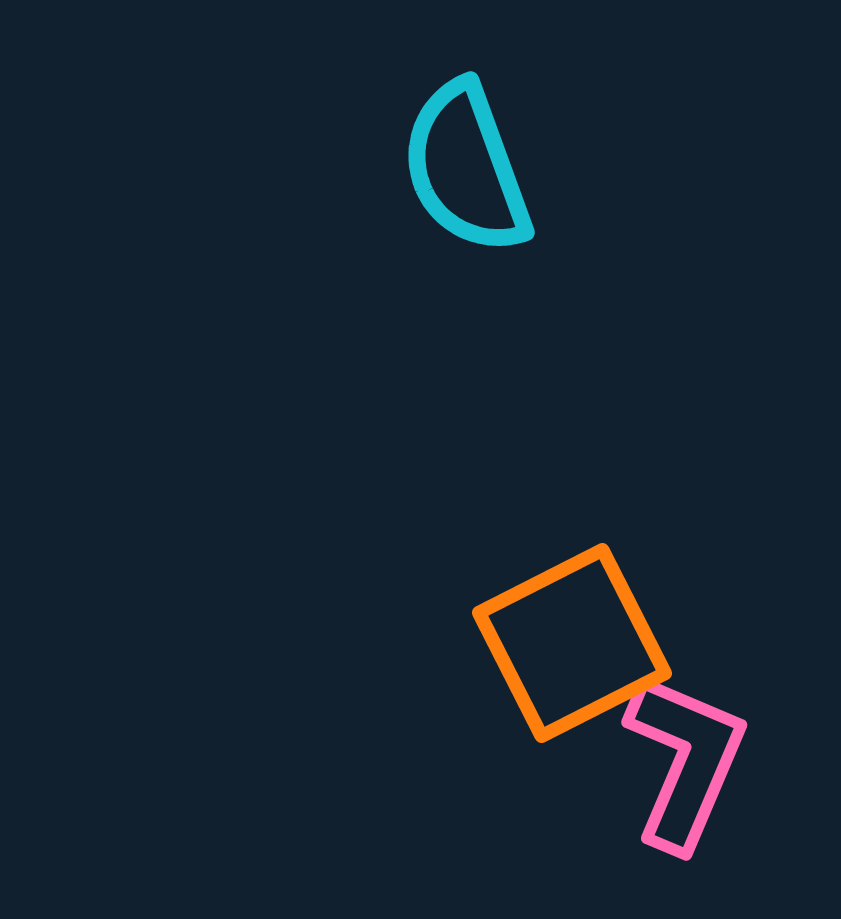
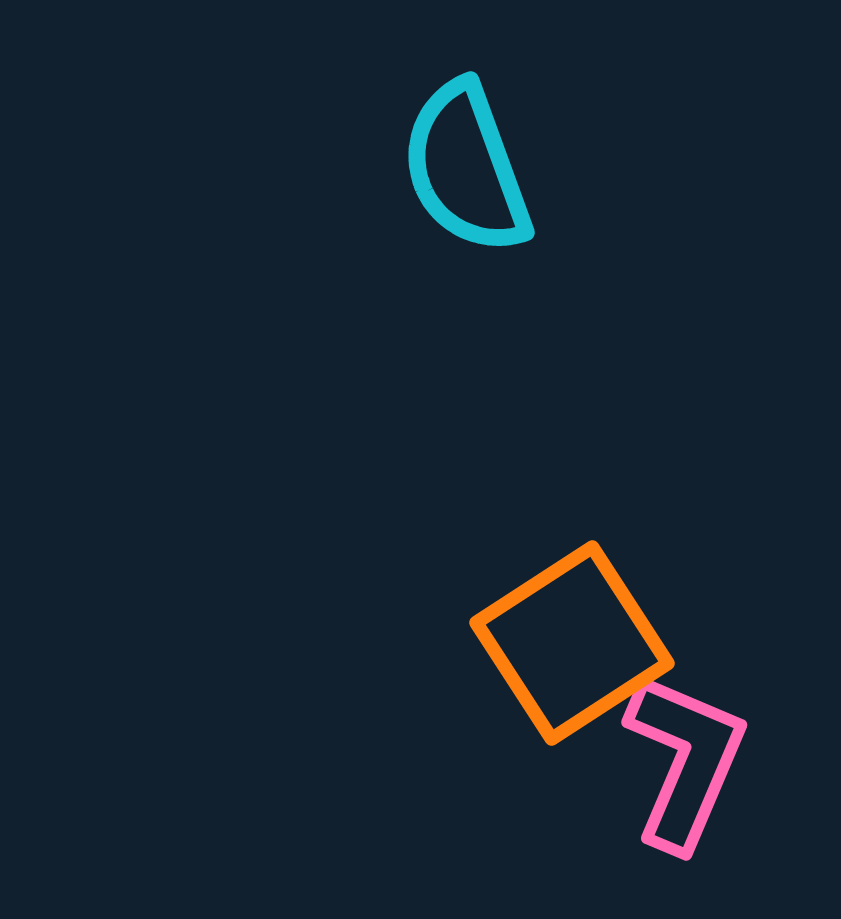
orange square: rotated 6 degrees counterclockwise
